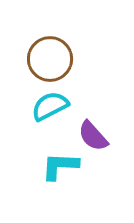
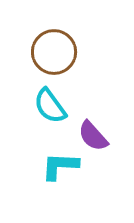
brown circle: moved 4 px right, 7 px up
cyan semicircle: rotated 99 degrees counterclockwise
